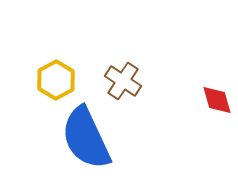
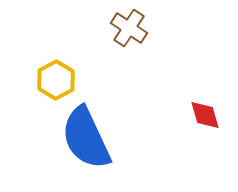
brown cross: moved 6 px right, 53 px up
red diamond: moved 12 px left, 15 px down
